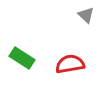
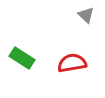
red semicircle: moved 2 px right, 1 px up
